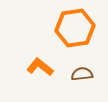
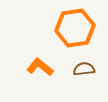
brown semicircle: moved 2 px right, 5 px up
